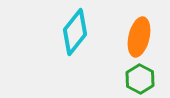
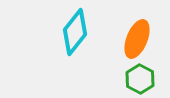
orange ellipse: moved 2 px left, 2 px down; rotated 9 degrees clockwise
